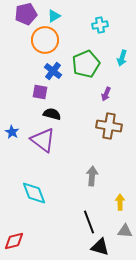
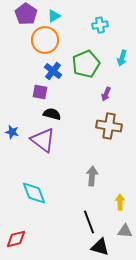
purple pentagon: rotated 25 degrees counterclockwise
blue star: rotated 16 degrees counterclockwise
red diamond: moved 2 px right, 2 px up
